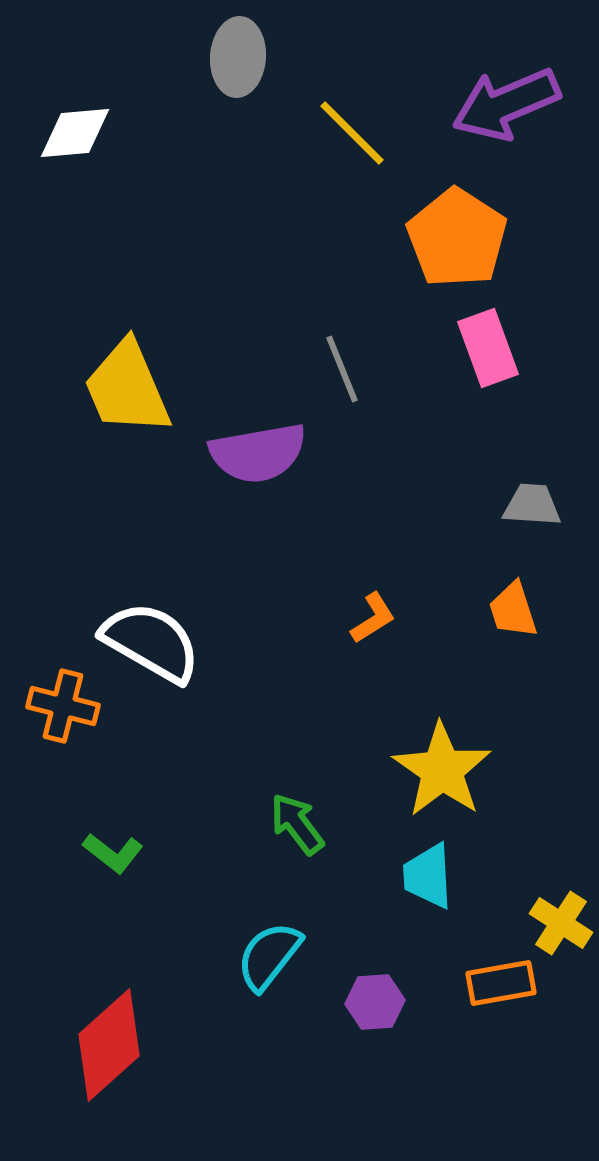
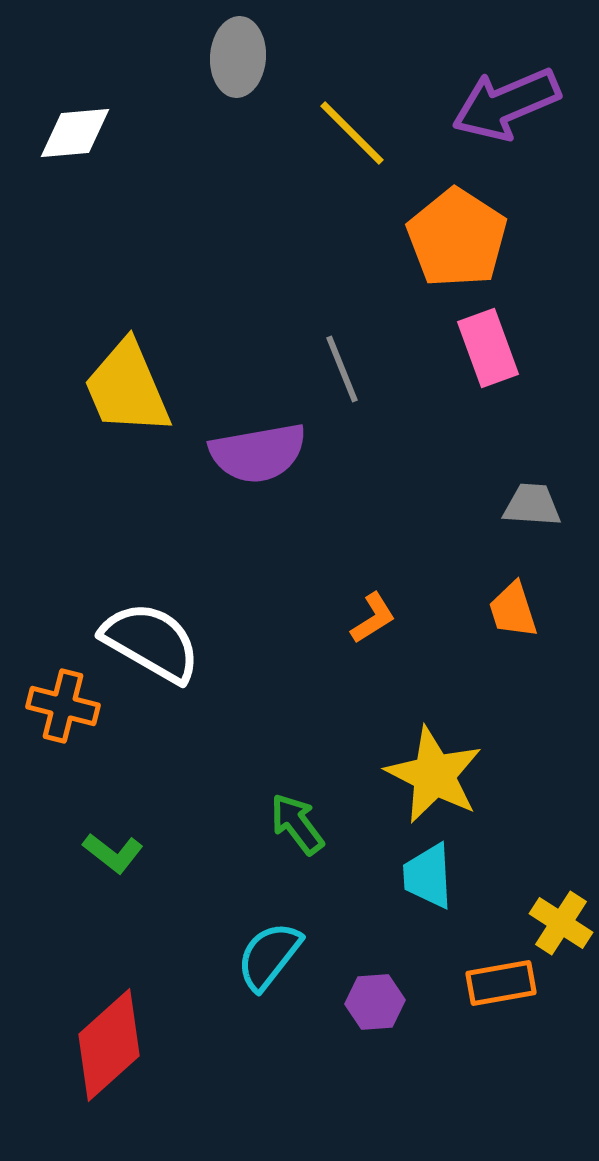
yellow star: moved 8 px left, 5 px down; rotated 8 degrees counterclockwise
